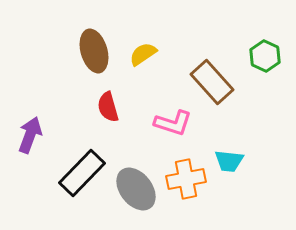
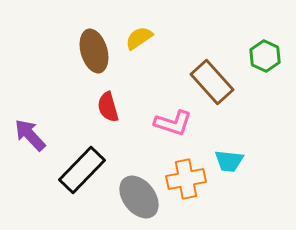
yellow semicircle: moved 4 px left, 16 px up
purple arrow: rotated 63 degrees counterclockwise
black rectangle: moved 3 px up
gray ellipse: moved 3 px right, 8 px down
